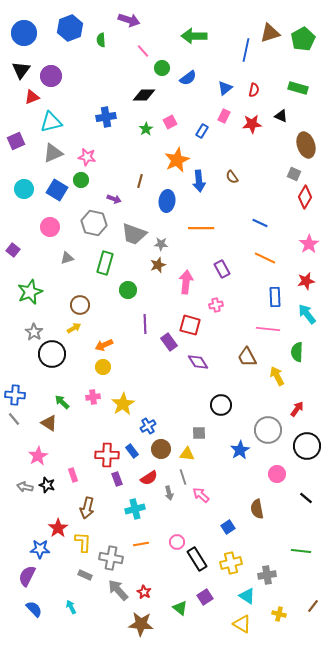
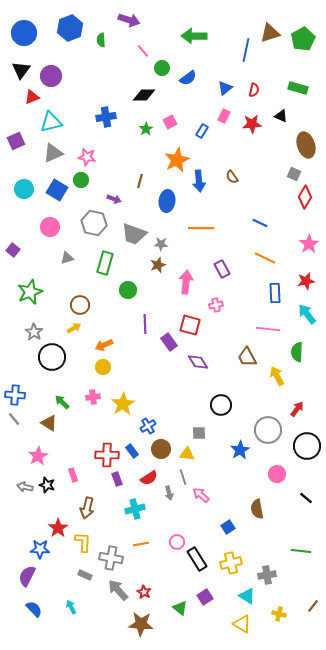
blue rectangle at (275, 297): moved 4 px up
black circle at (52, 354): moved 3 px down
